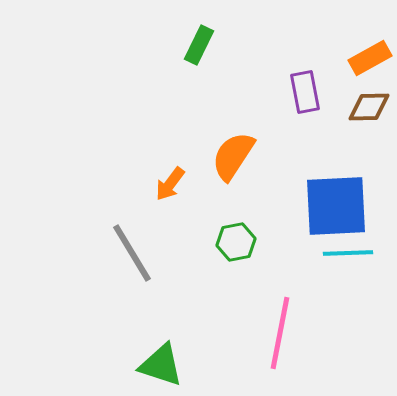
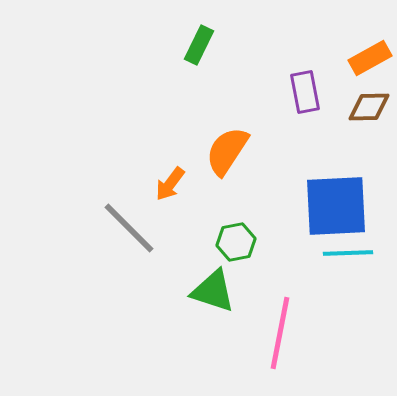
orange semicircle: moved 6 px left, 5 px up
gray line: moved 3 px left, 25 px up; rotated 14 degrees counterclockwise
green triangle: moved 52 px right, 74 px up
